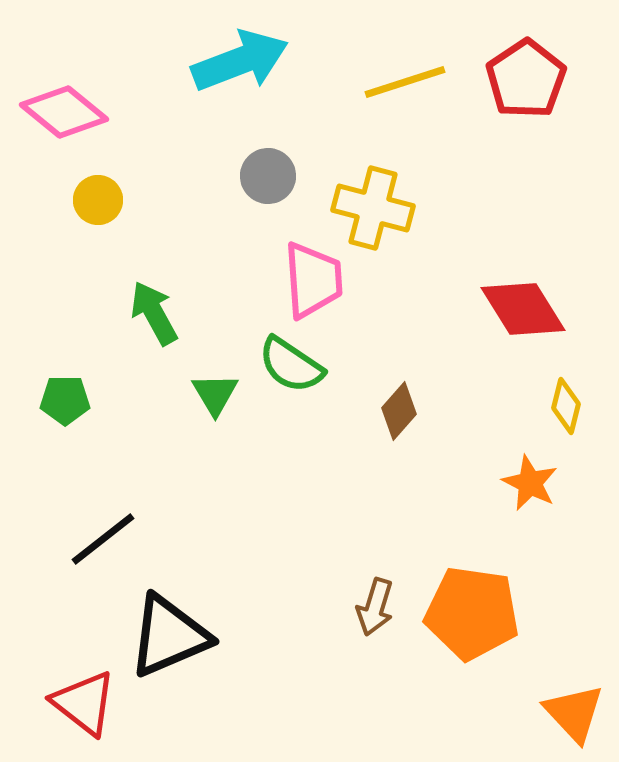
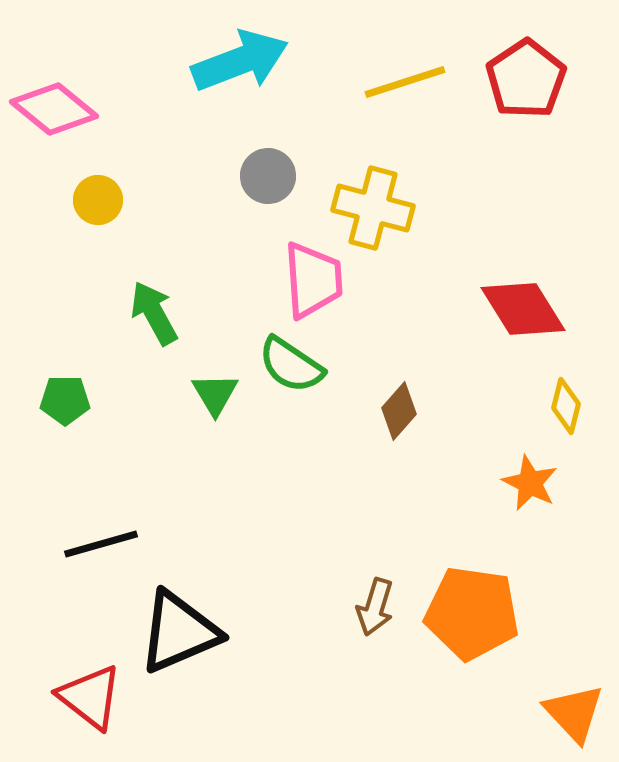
pink diamond: moved 10 px left, 3 px up
black line: moved 2 px left, 5 px down; rotated 22 degrees clockwise
black triangle: moved 10 px right, 4 px up
red triangle: moved 6 px right, 6 px up
